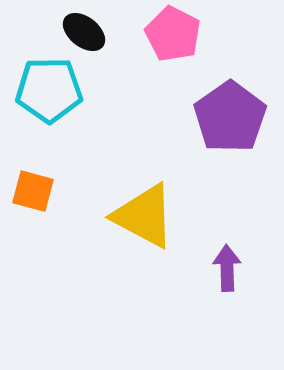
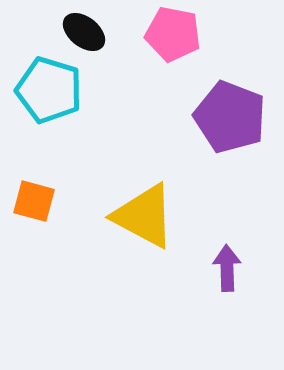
pink pentagon: rotated 16 degrees counterclockwise
cyan pentagon: rotated 18 degrees clockwise
purple pentagon: rotated 16 degrees counterclockwise
orange square: moved 1 px right, 10 px down
